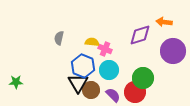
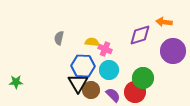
blue hexagon: rotated 20 degrees counterclockwise
